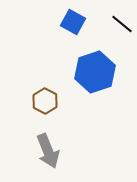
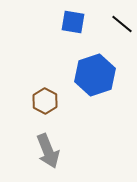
blue square: rotated 20 degrees counterclockwise
blue hexagon: moved 3 px down
